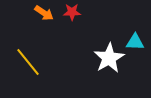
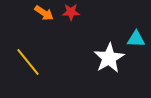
red star: moved 1 px left
cyan triangle: moved 1 px right, 3 px up
